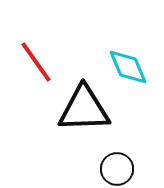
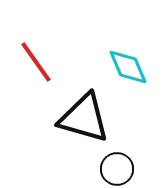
black triangle: moved 9 px down; rotated 18 degrees clockwise
